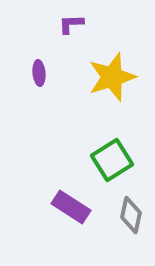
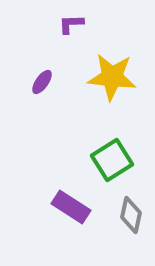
purple ellipse: moved 3 px right, 9 px down; rotated 40 degrees clockwise
yellow star: rotated 24 degrees clockwise
